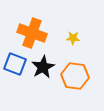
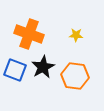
orange cross: moved 3 px left, 1 px down
yellow star: moved 3 px right, 3 px up
blue square: moved 6 px down
